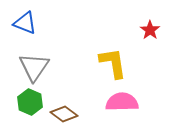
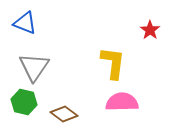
yellow L-shape: rotated 16 degrees clockwise
green hexagon: moved 6 px left; rotated 10 degrees counterclockwise
